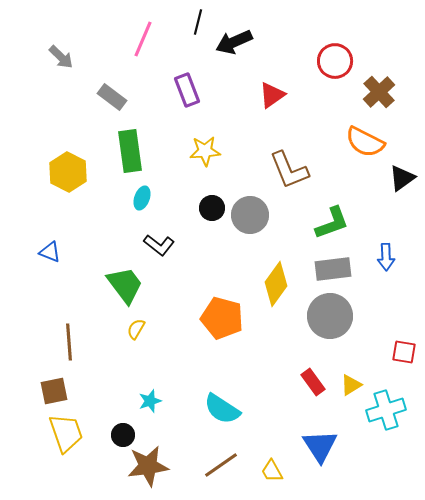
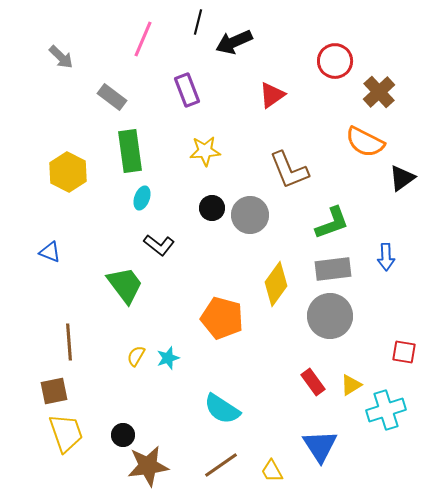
yellow semicircle at (136, 329): moved 27 px down
cyan star at (150, 401): moved 18 px right, 43 px up
